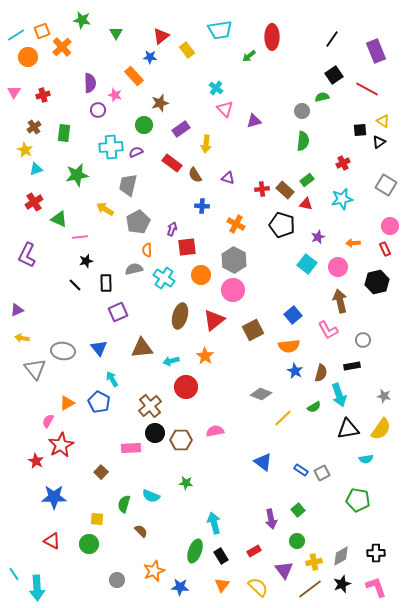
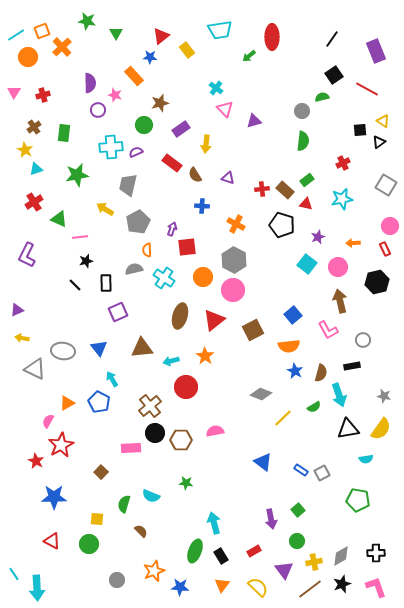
green star at (82, 20): moved 5 px right, 1 px down
orange circle at (201, 275): moved 2 px right, 2 px down
gray triangle at (35, 369): rotated 25 degrees counterclockwise
